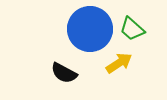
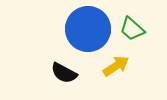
blue circle: moved 2 px left
yellow arrow: moved 3 px left, 3 px down
